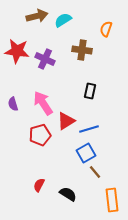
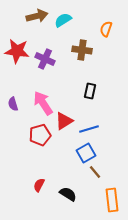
red triangle: moved 2 px left
